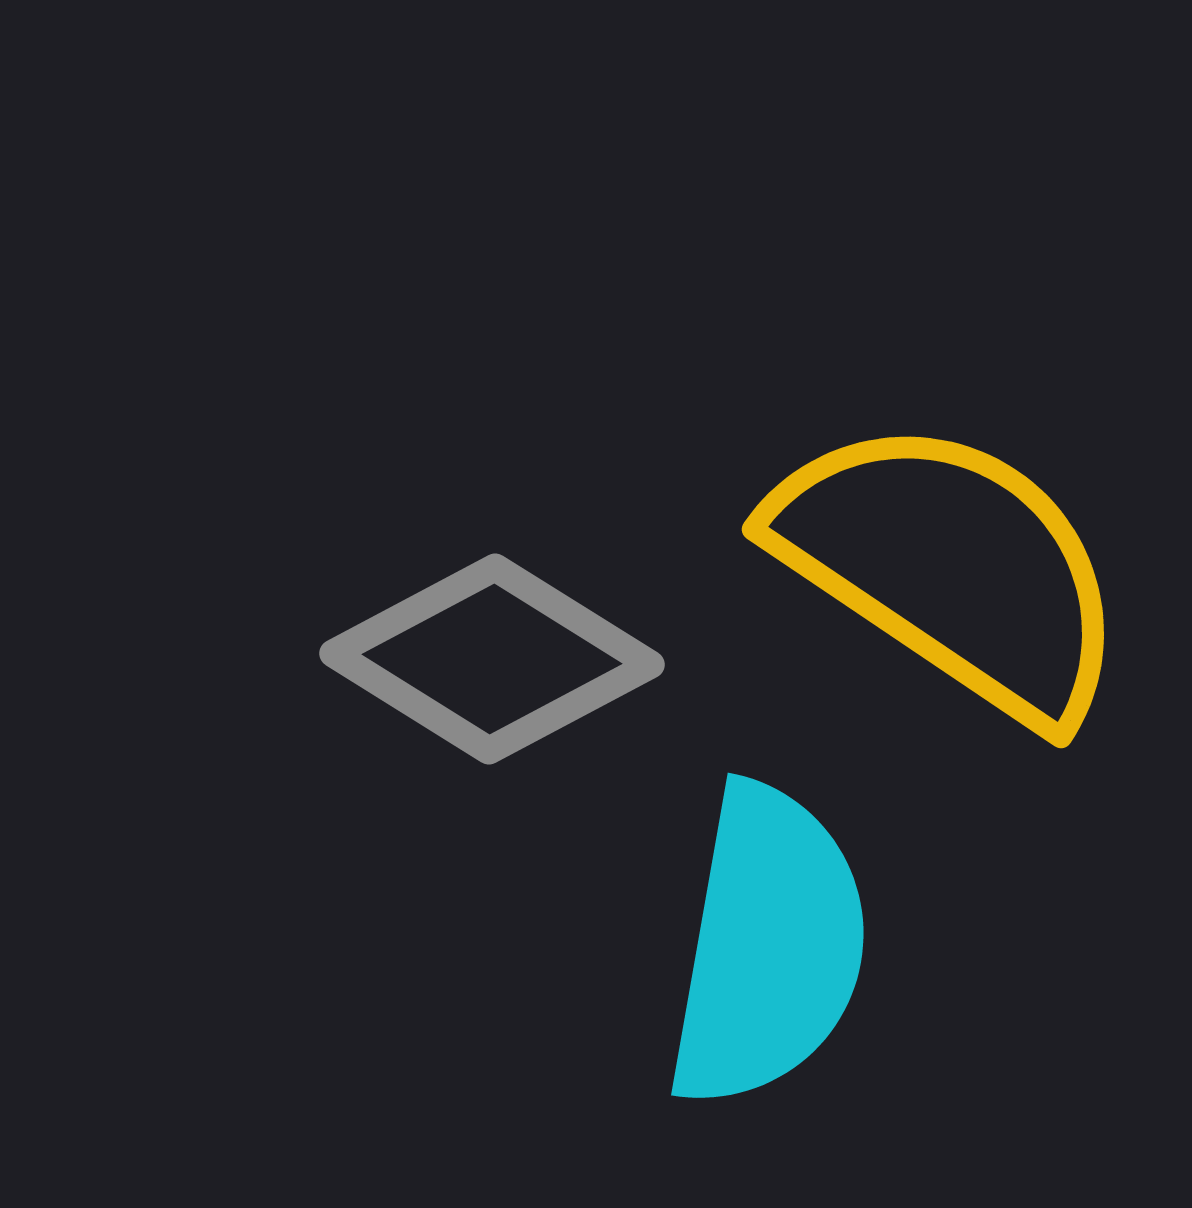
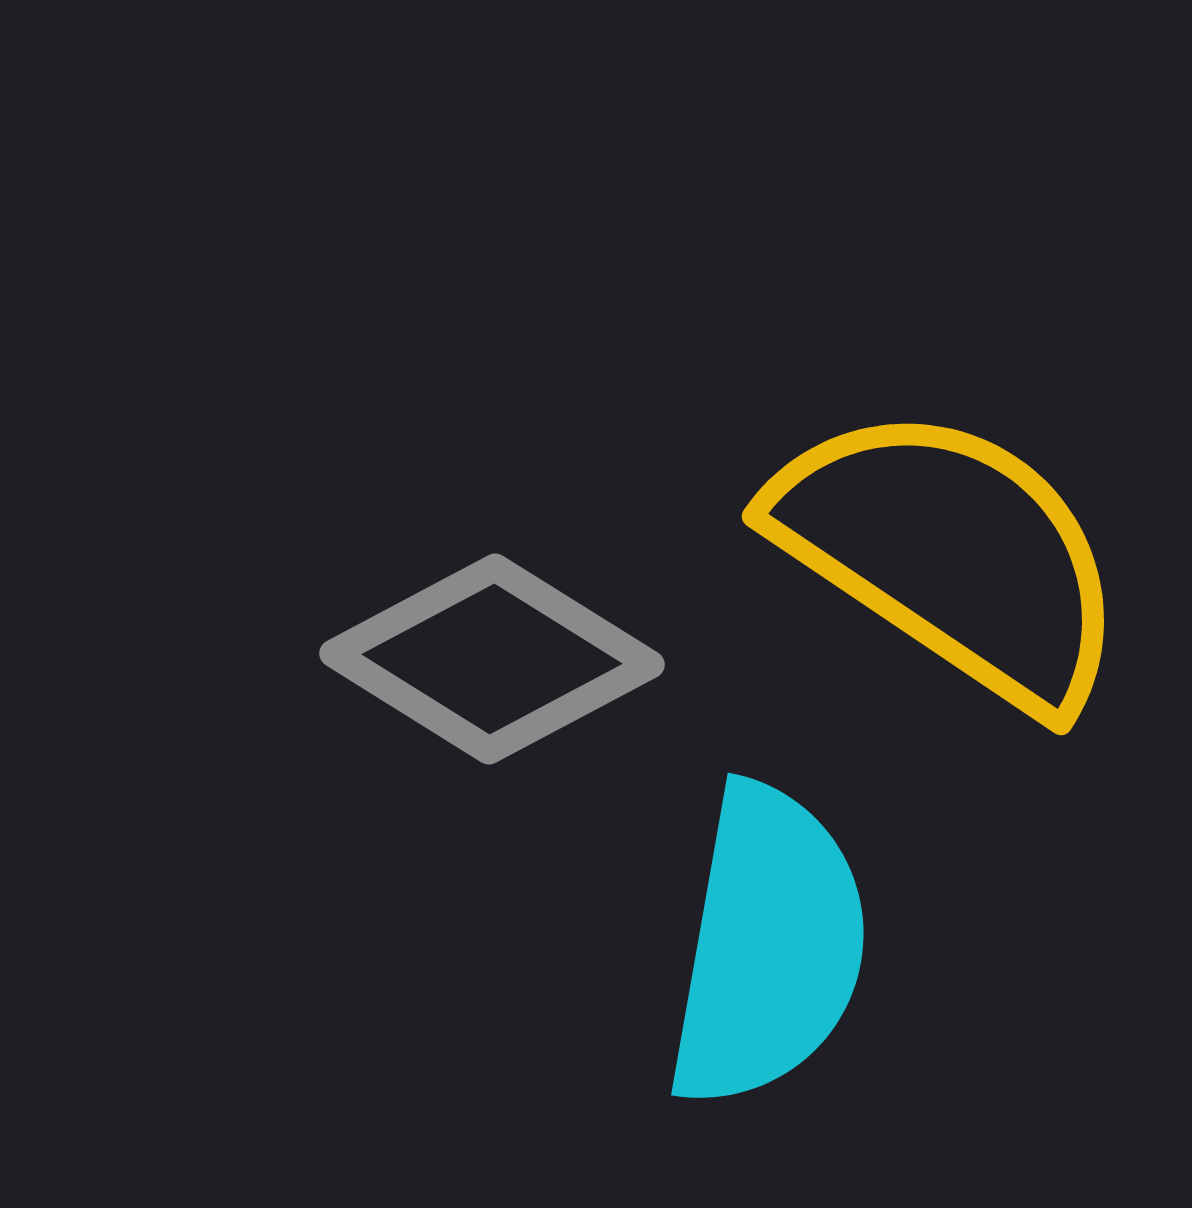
yellow semicircle: moved 13 px up
